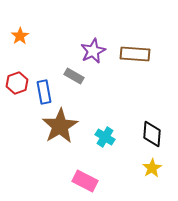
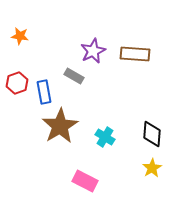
orange star: rotated 30 degrees counterclockwise
